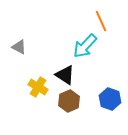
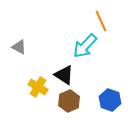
black triangle: moved 1 px left
blue hexagon: moved 1 px down
